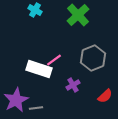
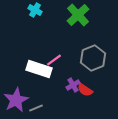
red semicircle: moved 20 px left, 6 px up; rotated 77 degrees clockwise
gray line: rotated 16 degrees counterclockwise
